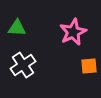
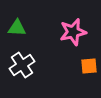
pink star: rotated 12 degrees clockwise
white cross: moved 1 px left
